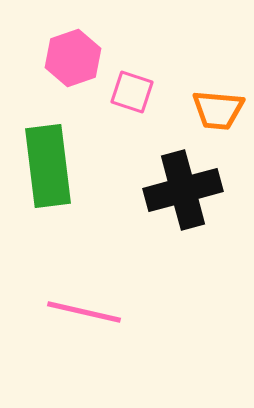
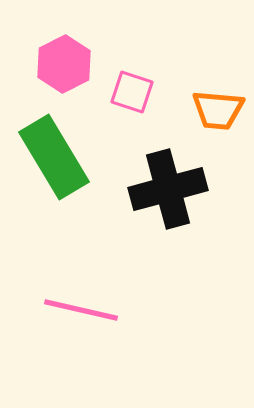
pink hexagon: moved 9 px left, 6 px down; rotated 8 degrees counterclockwise
green rectangle: moved 6 px right, 9 px up; rotated 24 degrees counterclockwise
black cross: moved 15 px left, 1 px up
pink line: moved 3 px left, 2 px up
